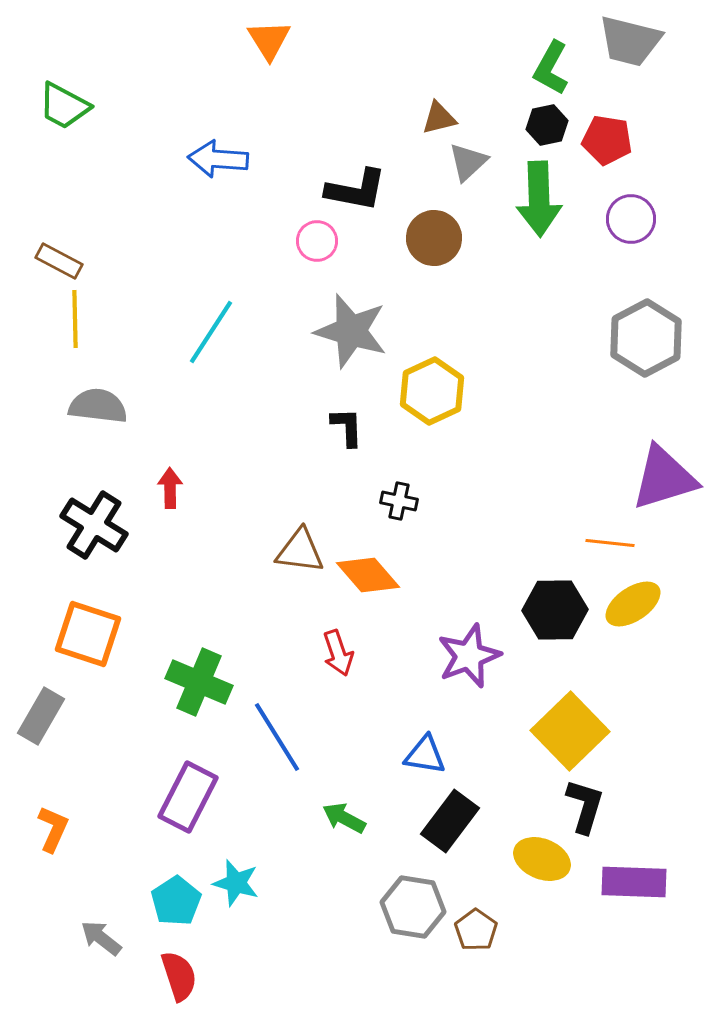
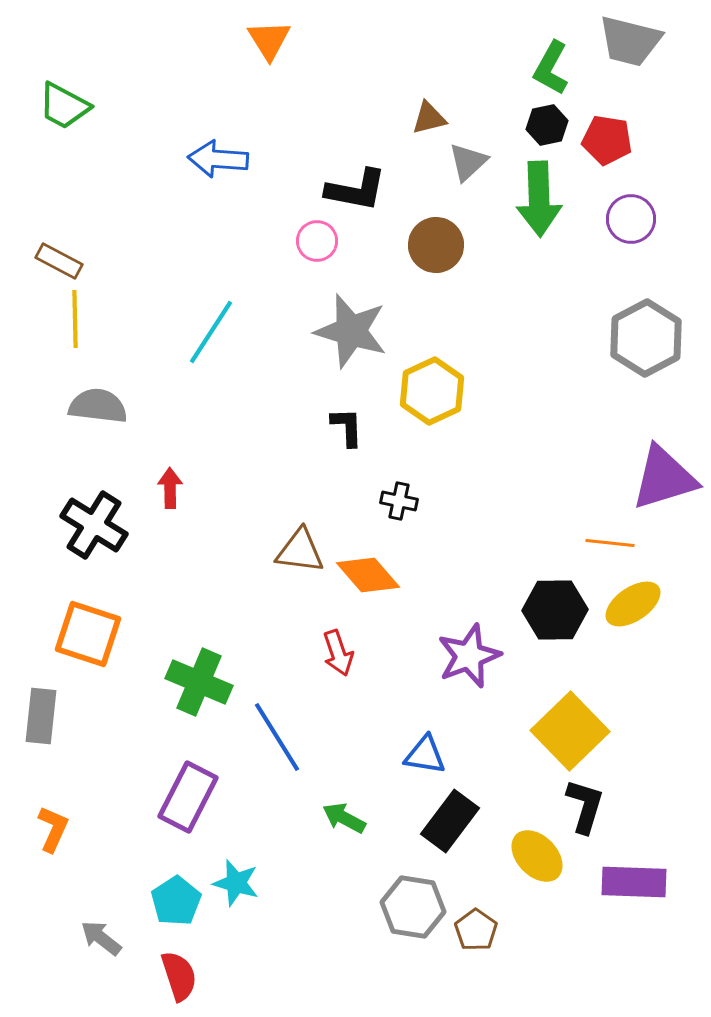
brown triangle at (439, 118): moved 10 px left
brown circle at (434, 238): moved 2 px right, 7 px down
gray rectangle at (41, 716): rotated 24 degrees counterclockwise
yellow ellipse at (542, 859): moved 5 px left, 3 px up; rotated 24 degrees clockwise
